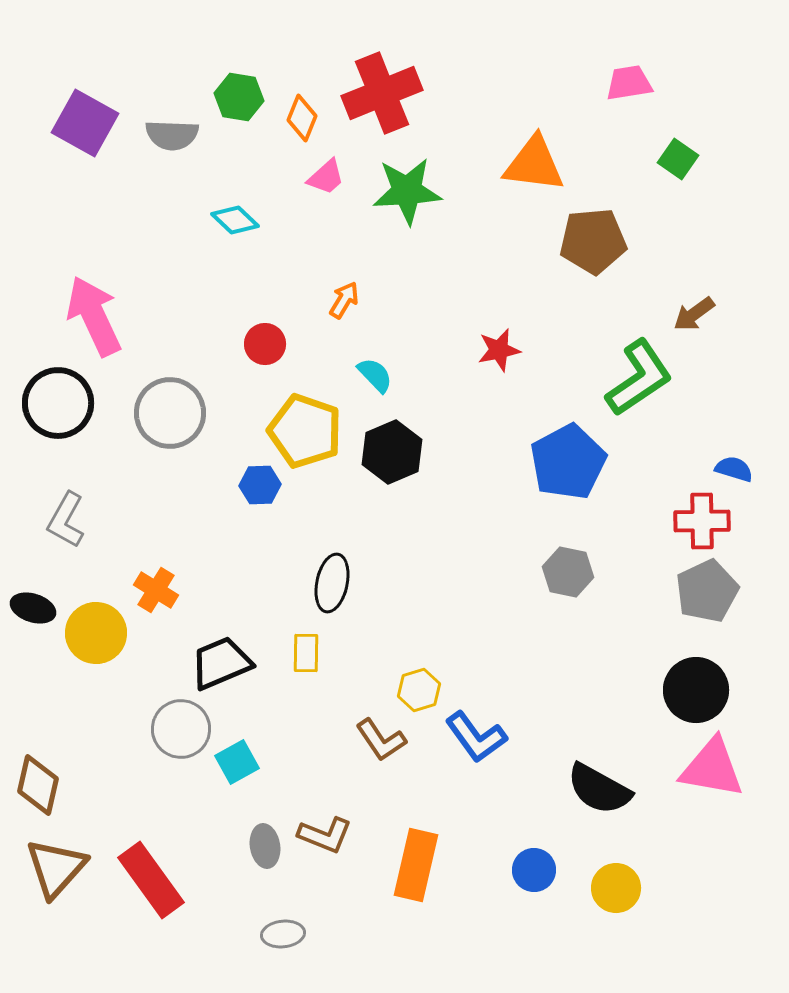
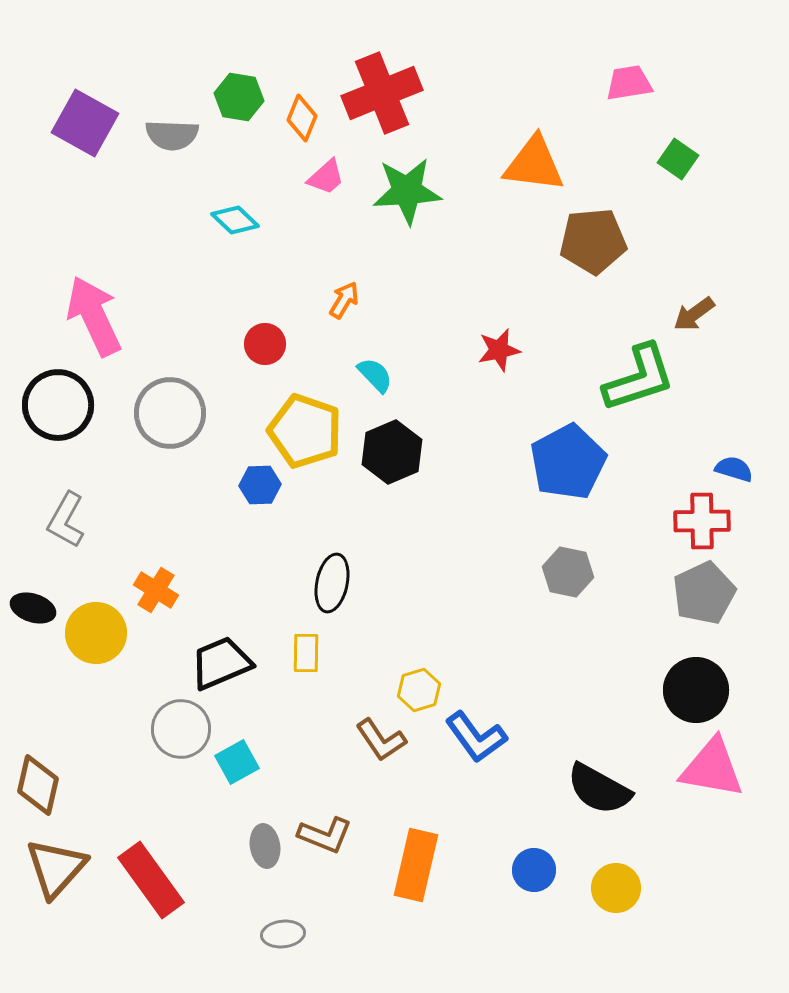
green L-shape at (639, 378): rotated 16 degrees clockwise
black circle at (58, 403): moved 2 px down
gray pentagon at (707, 591): moved 3 px left, 2 px down
